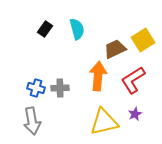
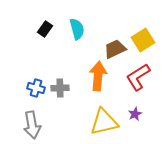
red L-shape: moved 5 px right, 3 px up
gray arrow: moved 4 px down
